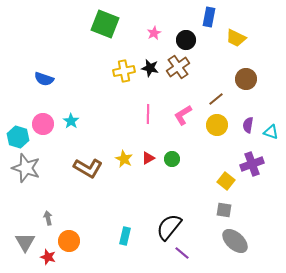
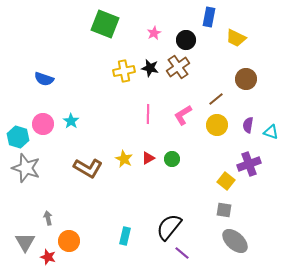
purple cross: moved 3 px left
